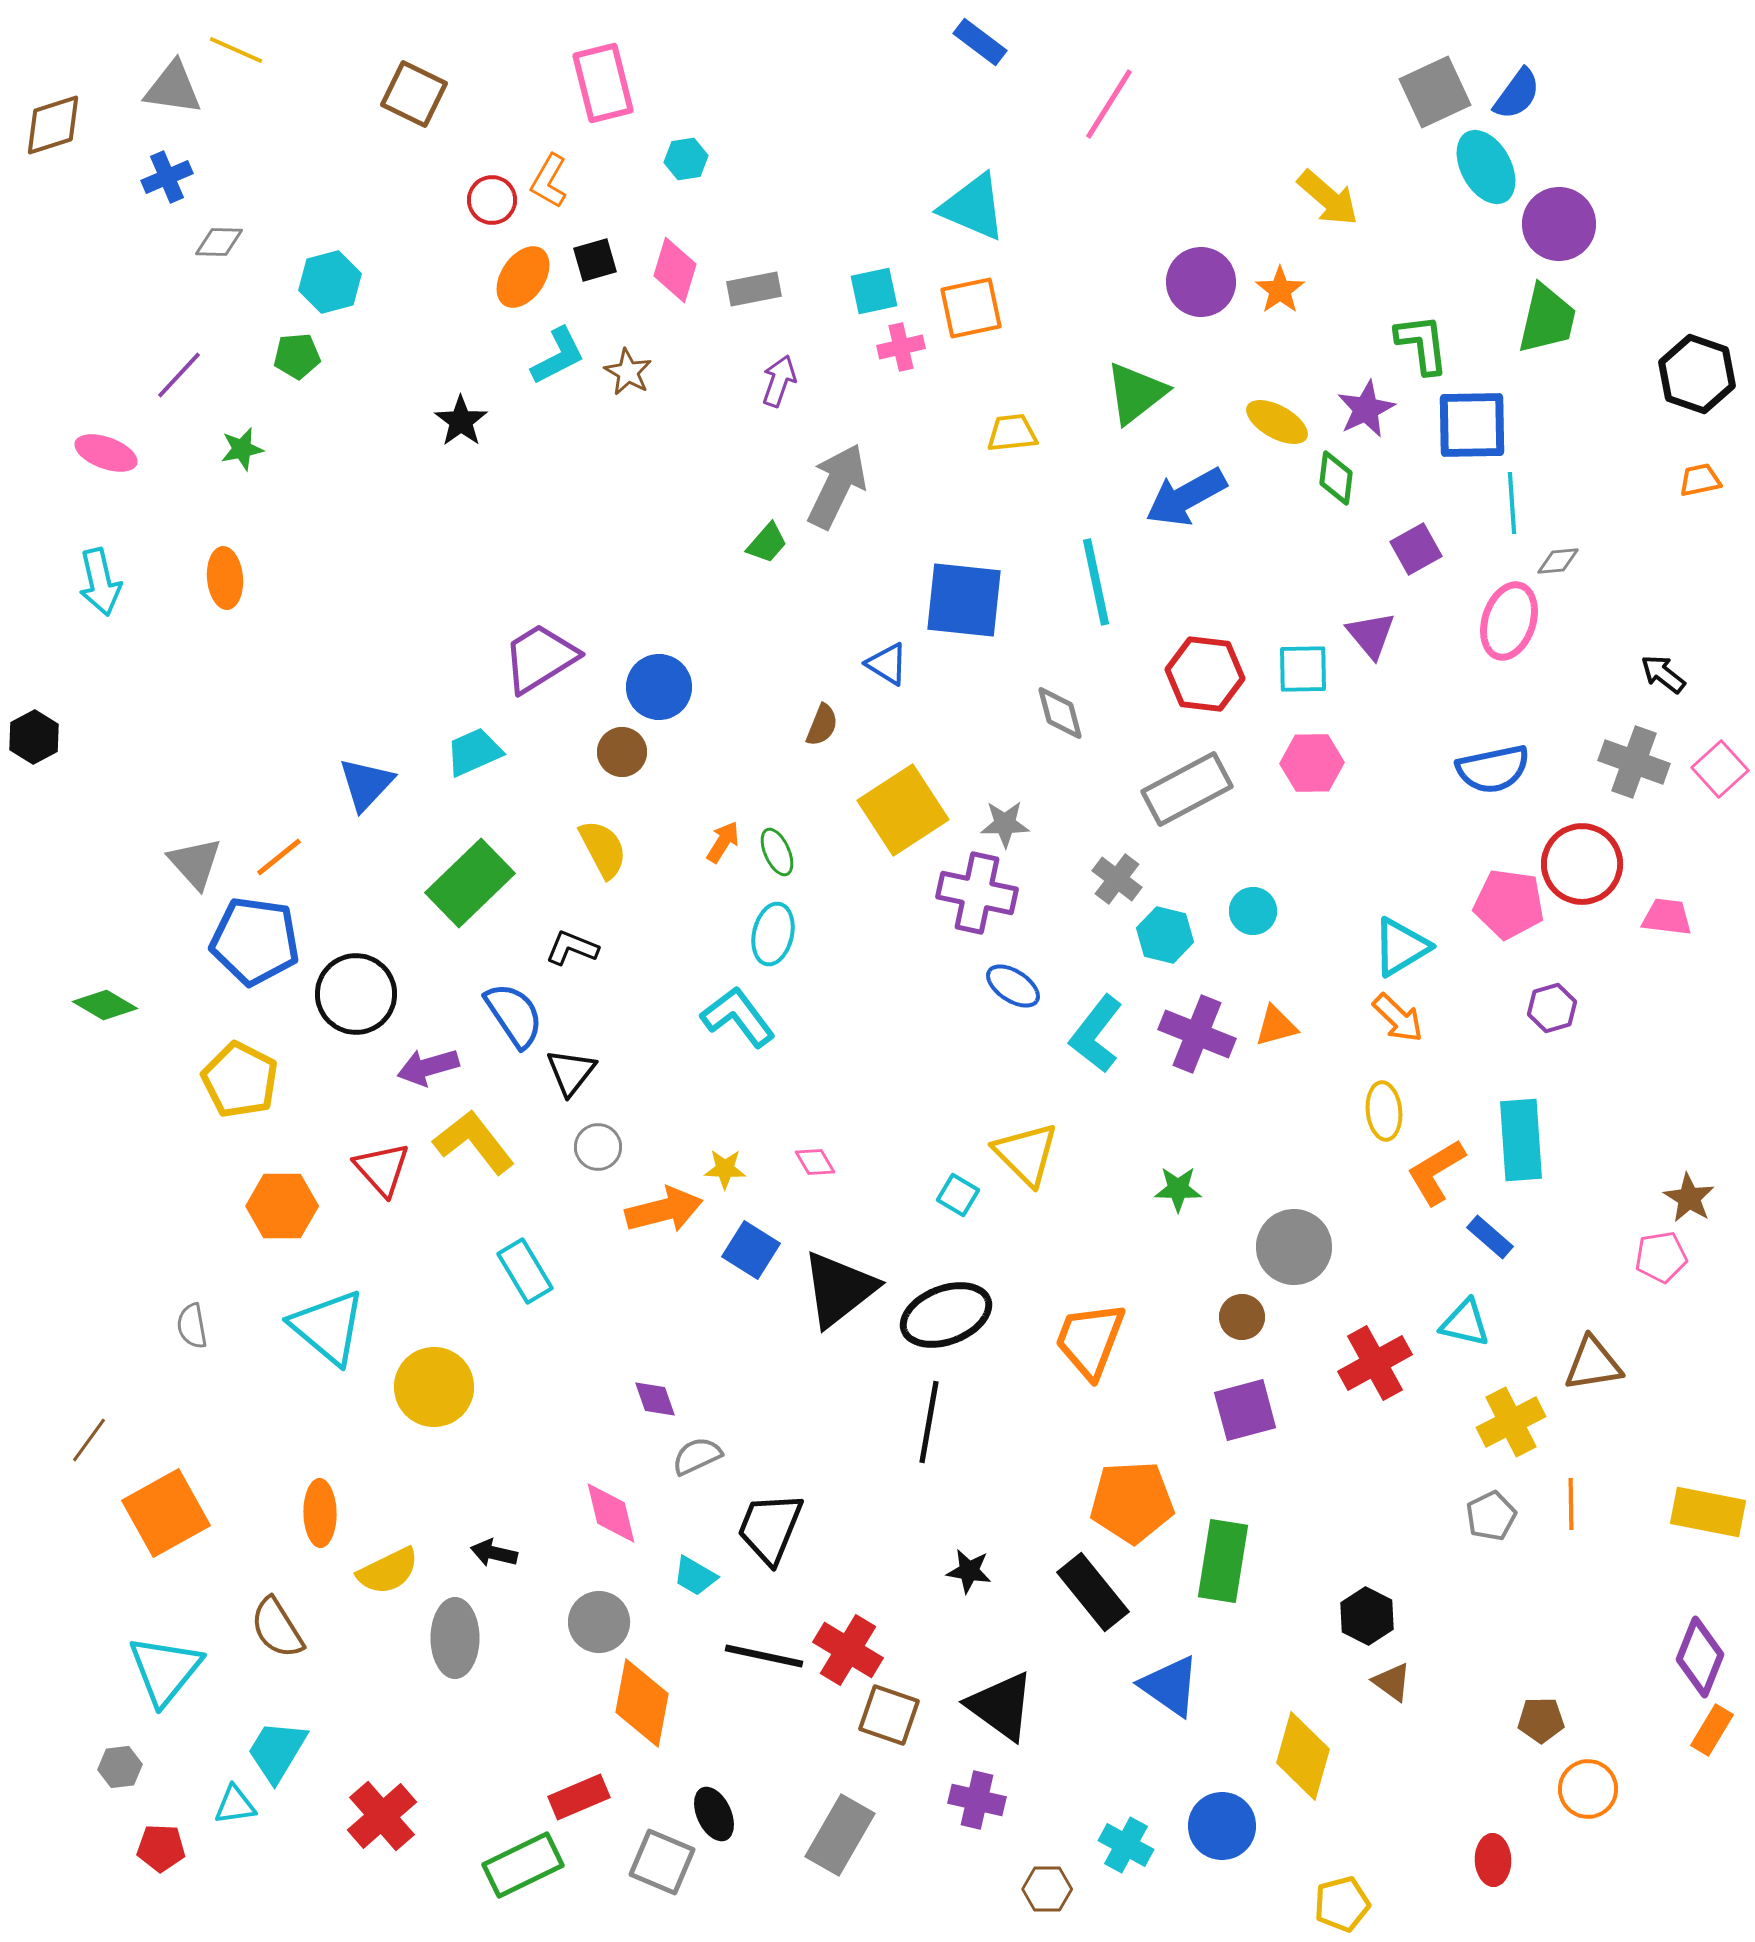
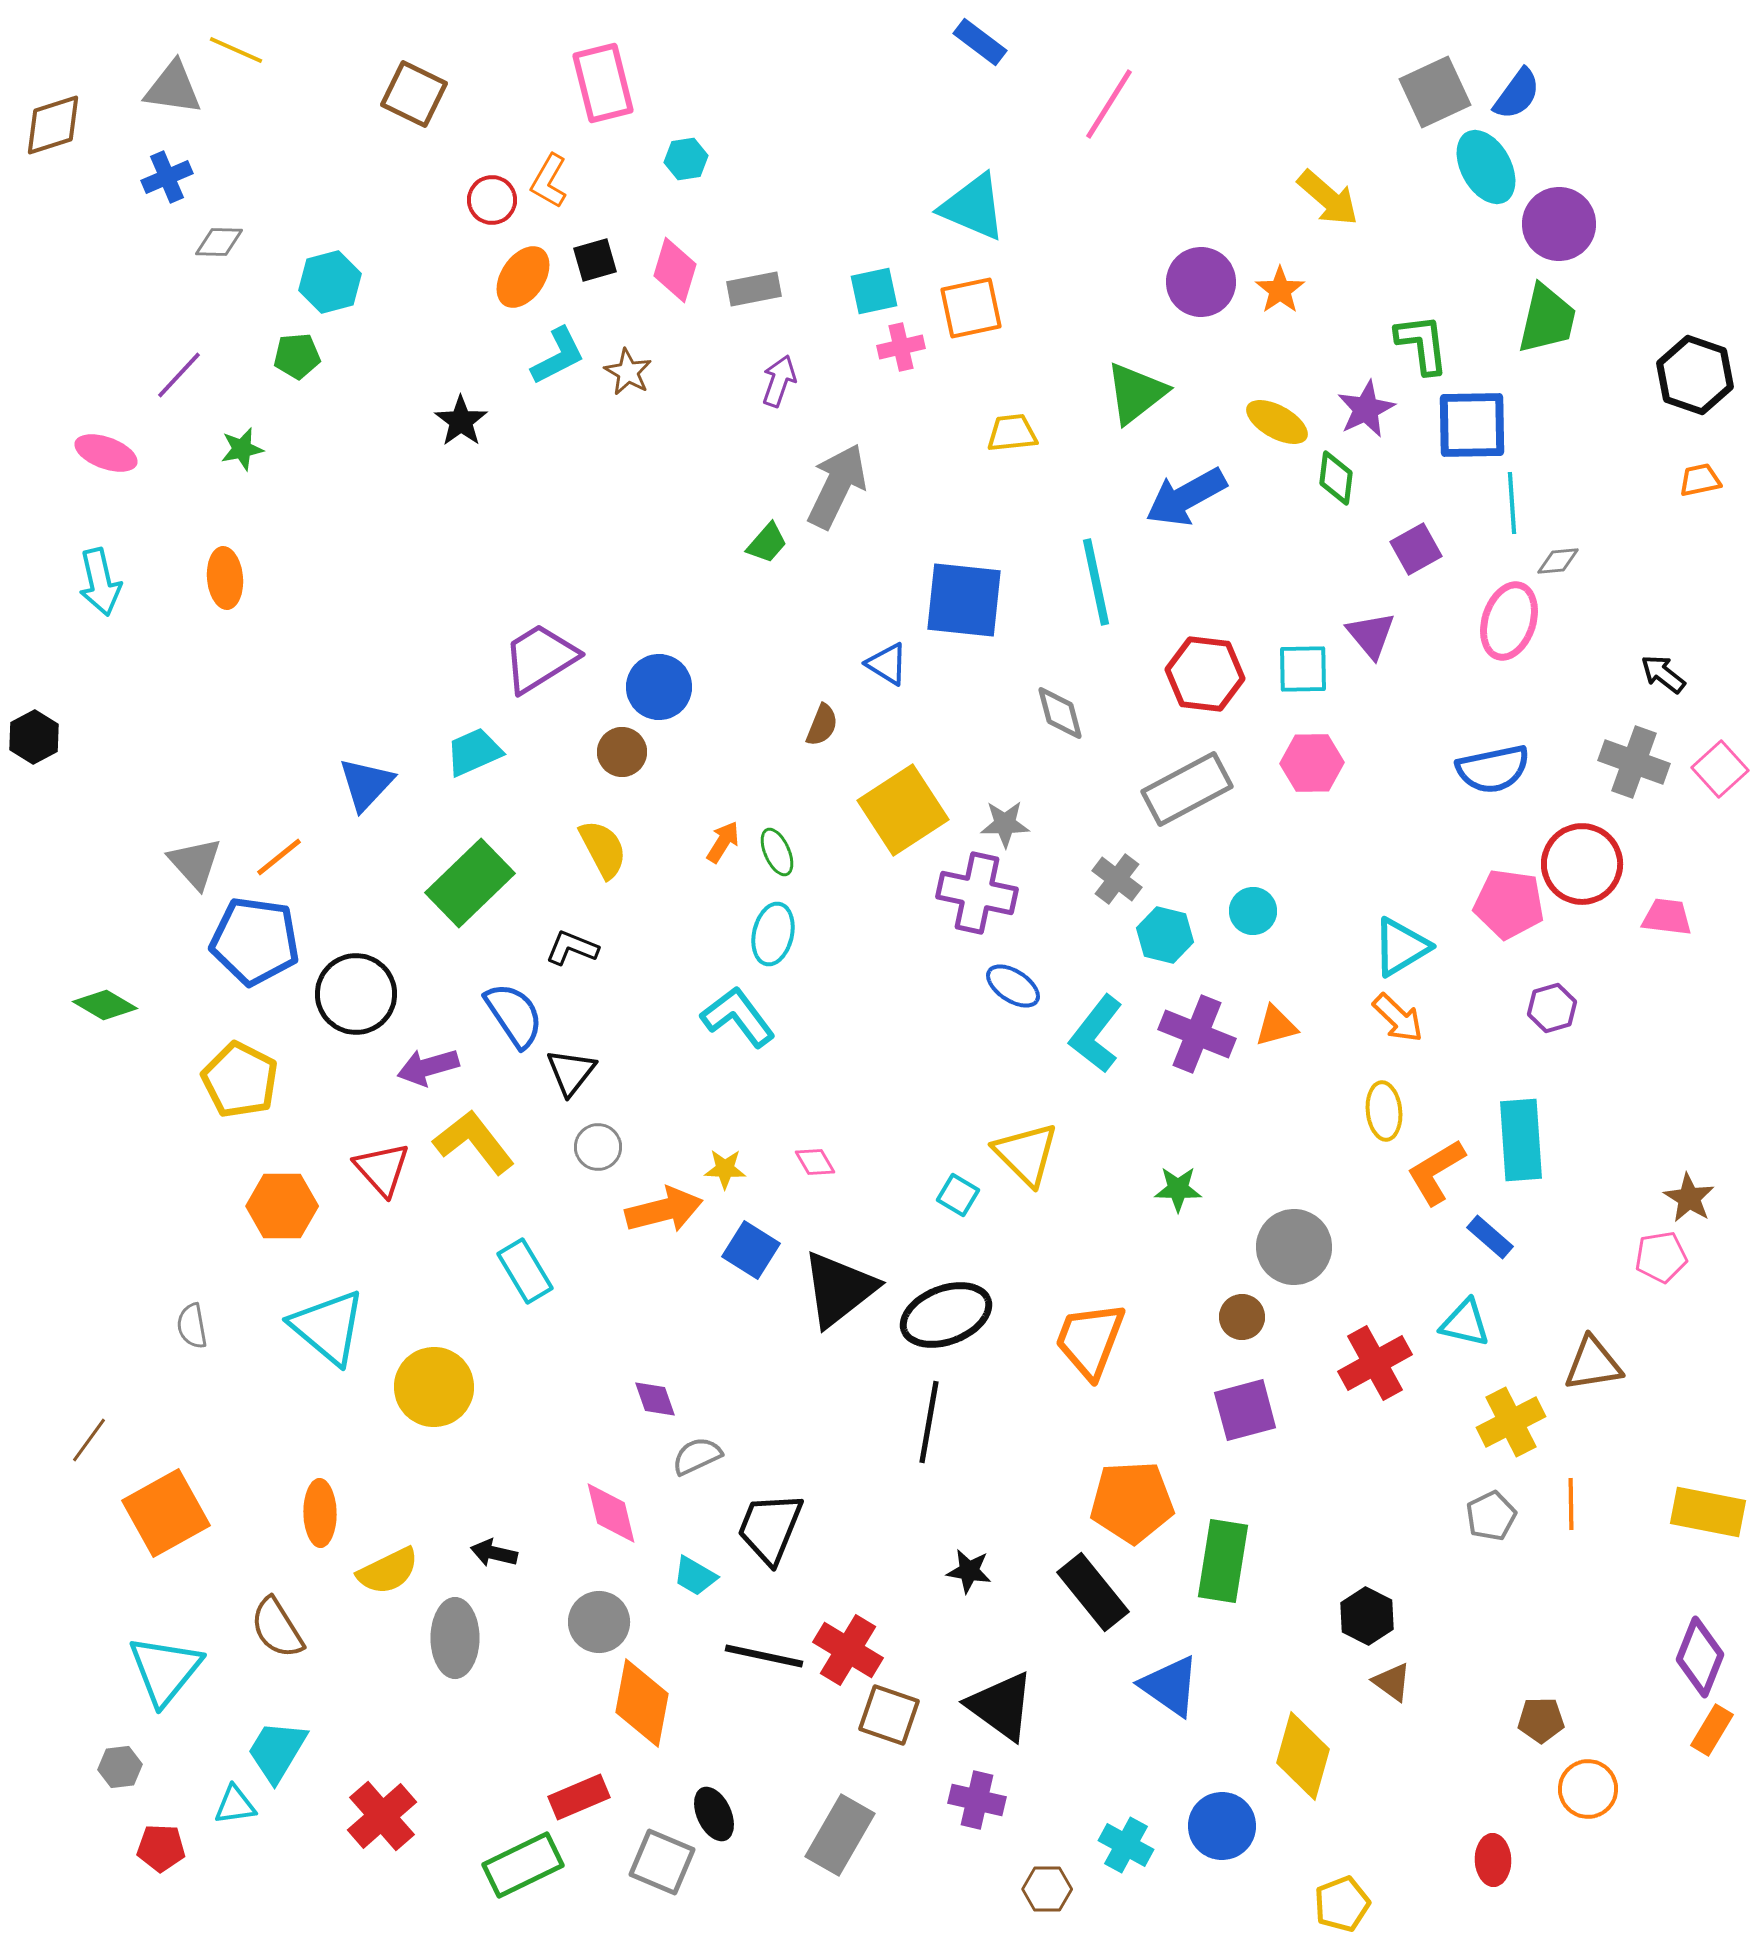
black hexagon at (1697, 374): moved 2 px left, 1 px down
yellow pentagon at (1342, 1904): rotated 6 degrees counterclockwise
